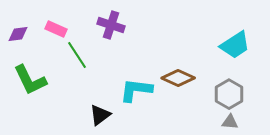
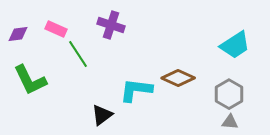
green line: moved 1 px right, 1 px up
black triangle: moved 2 px right
